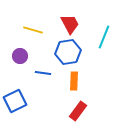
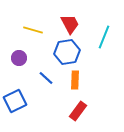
blue hexagon: moved 1 px left
purple circle: moved 1 px left, 2 px down
blue line: moved 3 px right, 5 px down; rotated 35 degrees clockwise
orange rectangle: moved 1 px right, 1 px up
